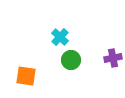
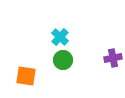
green circle: moved 8 px left
